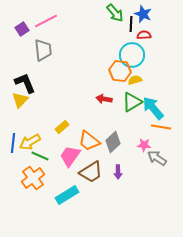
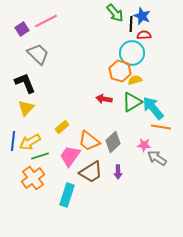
blue star: moved 1 px left, 2 px down
gray trapezoid: moved 5 px left, 4 px down; rotated 40 degrees counterclockwise
cyan circle: moved 2 px up
orange hexagon: rotated 10 degrees clockwise
yellow triangle: moved 6 px right, 8 px down
blue line: moved 2 px up
green line: rotated 42 degrees counterclockwise
cyan rectangle: rotated 40 degrees counterclockwise
